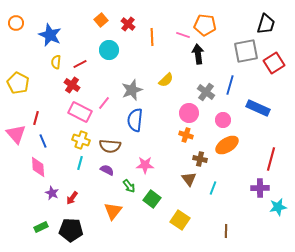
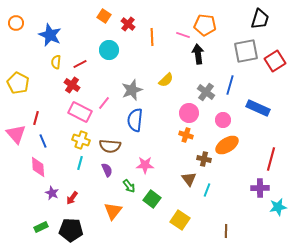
orange square at (101, 20): moved 3 px right, 4 px up; rotated 16 degrees counterclockwise
black trapezoid at (266, 24): moved 6 px left, 5 px up
red square at (274, 63): moved 1 px right, 2 px up
brown cross at (200, 159): moved 4 px right
purple semicircle at (107, 170): rotated 40 degrees clockwise
cyan line at (213, 188): moved 6 px left, 2 px down
